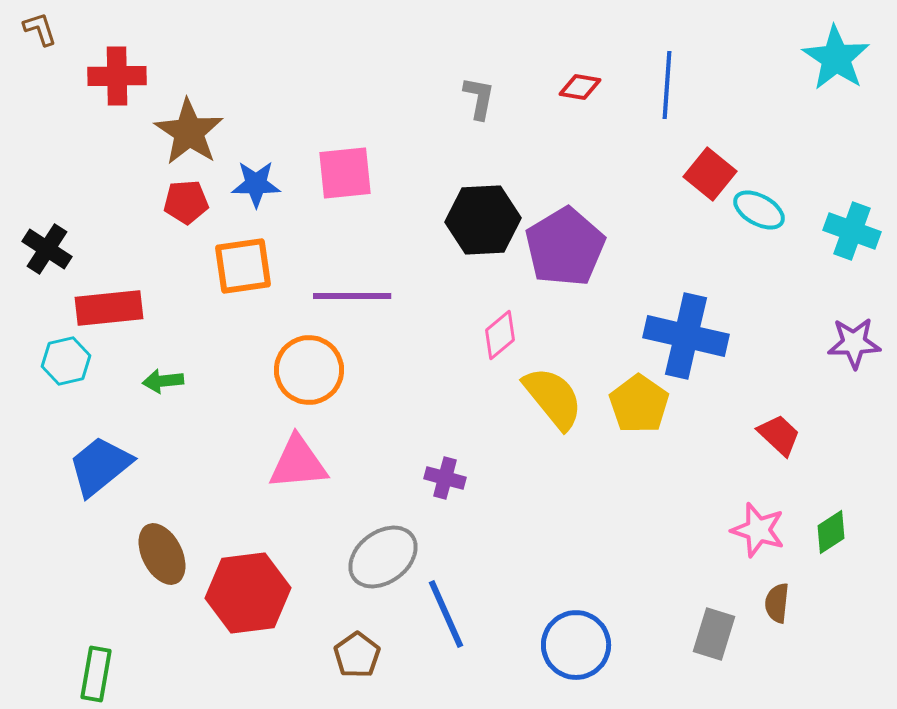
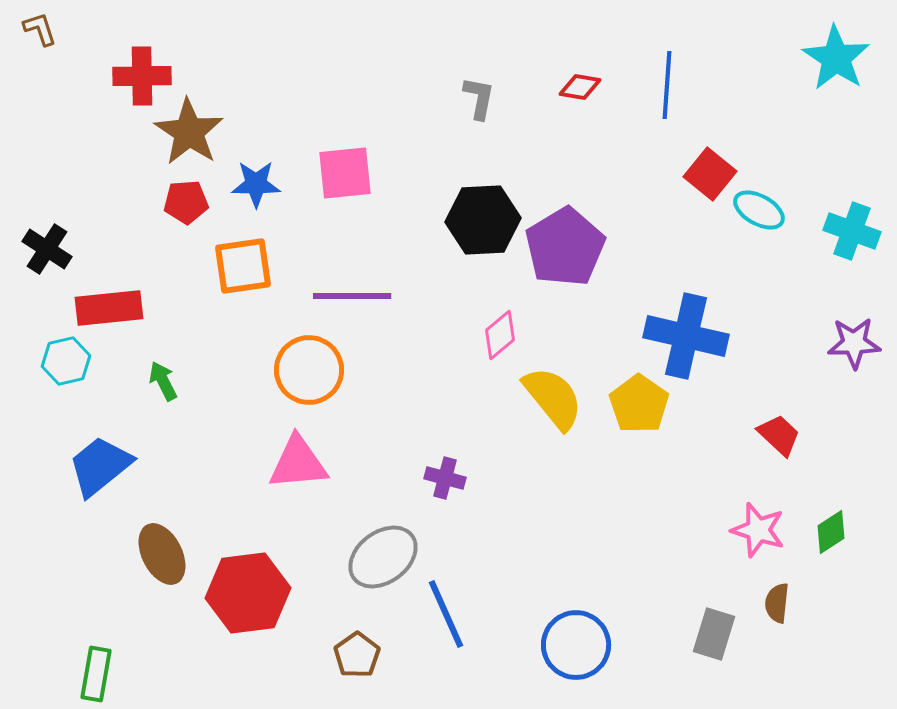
red cross at (117, 76): moved 25 px right
green arrow at (163, 381): rotated 69 degrees clockwise
